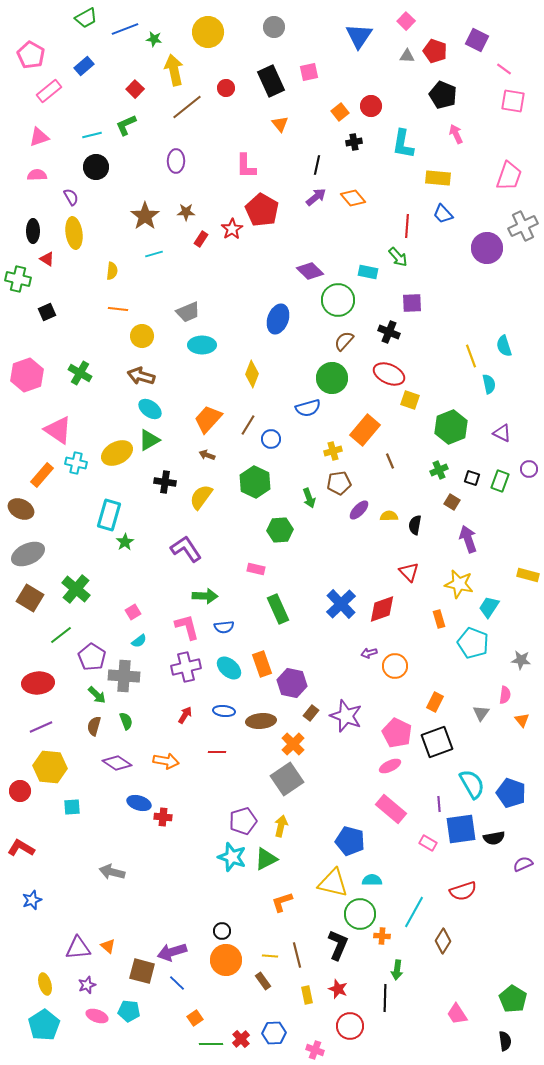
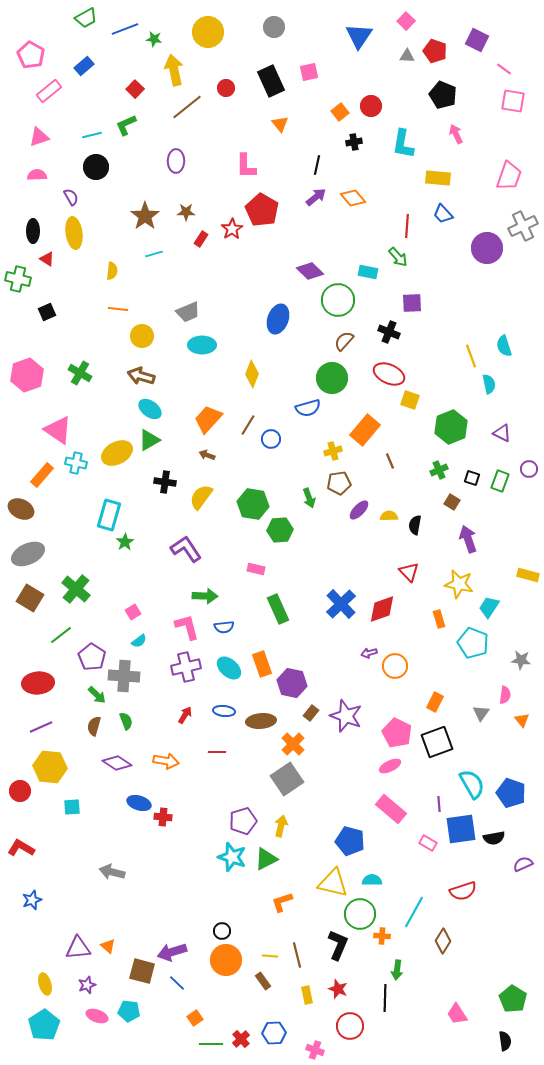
green hexagon at (255, 482): moved 2 px left, 22 px down; rotated 16 degrees counterclockwise
